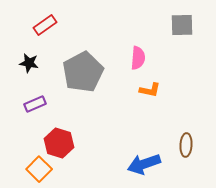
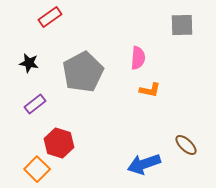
red rectangle: moved 5 px right, 8 px up
purple rectangle: rotated 15 degrees counterclockwise
brown ellipse: rotated 50 degrees counterclockwise
orange square: moved 2 px left
